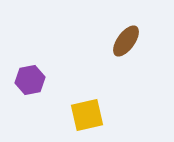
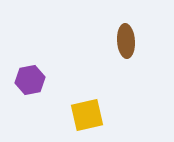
brown ellipse: rotated 40 degrees counterclockwise
